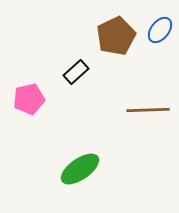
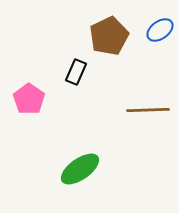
blue ellipse: rotated 16 degrees clockwise
brown pentagon: moved 7 px left
black rectangle: rotated 25 degrees counterclockwise
pink pentagon: rotated 24 degrees counterclockwise
